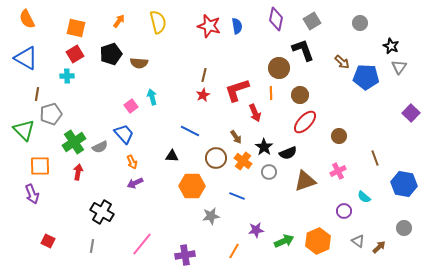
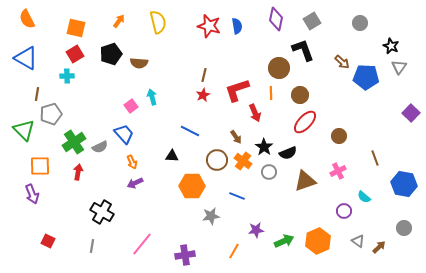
brown circle at (216, 158): moved 1 px right, 2 px down
